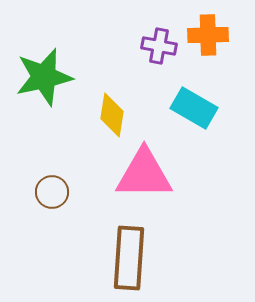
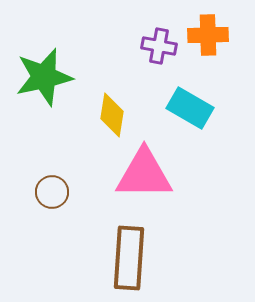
cyan rectangle: moved 4 px left
